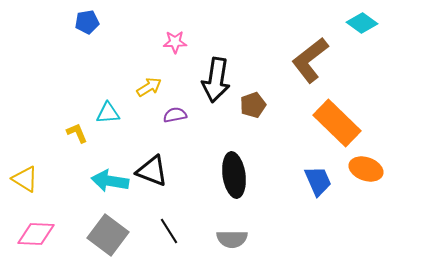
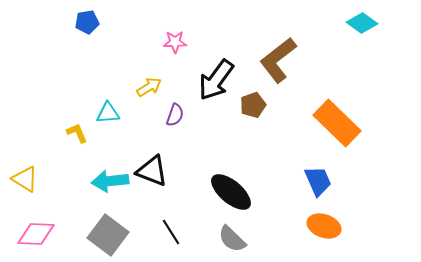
brown L-shape: moved 32 px left
black arrow: rotated 27 degrees clockwise
purple semicircle: rotated 120 degrees clockwise
orange ellipse: moved 42 px left, 57 px down
black ellipse: moved 3 px left, 17 px down; rotated 42 degrees counterclockwise
cyan arrow: rotated 15 degrees counterclockwise
black line: moved 2 px right, 1 px down
gray semicircle: rotated 44 degrees clockwise
